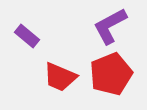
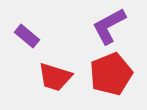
purple L-shape: moved 1 px left
red trapezoid: moved 5 px left; rotated 6 degrees counterclockwise
